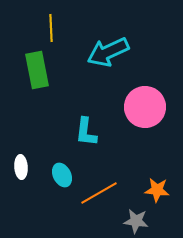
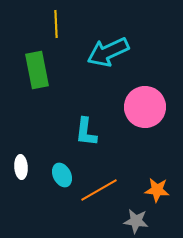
yellow line: moved 5 px right, 4 px up
orange line: moved 3 px up
